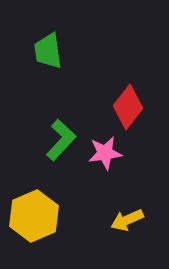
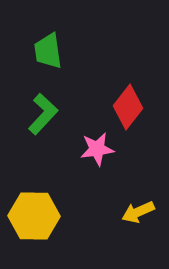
green L-shape: moved 18 px left, 26 px up
pink star: moved 8 px left, 4 px up
yellow hexagon: rotated 24 degrees clockwise
yellow arrow: moved 11 px right, 8 px up
